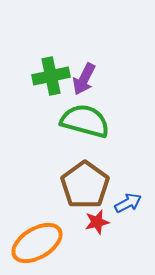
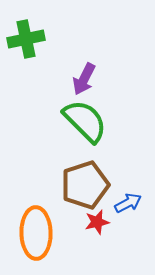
green cross: moved 25 px left, 37 px up
green semicircle: rotated 30 degrees clockwise
brown pentagon: rotated 18 degrees clockwise
orange ellipse: moved 1 px left, 10 px up; rotated 60 degrees counterclockwise
